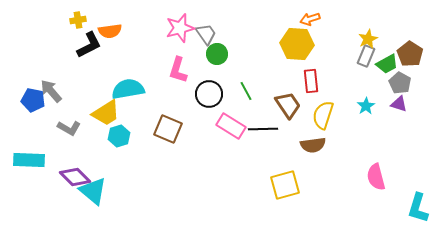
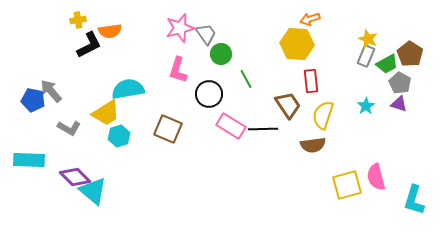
yellow star: rotated 24 degrees counterclockwise
green circle: moved 4 px right
green line: moved 12 px up
yellow square: moved 62 px right
cyan L-shape: moved 4 px left, 8 px up
